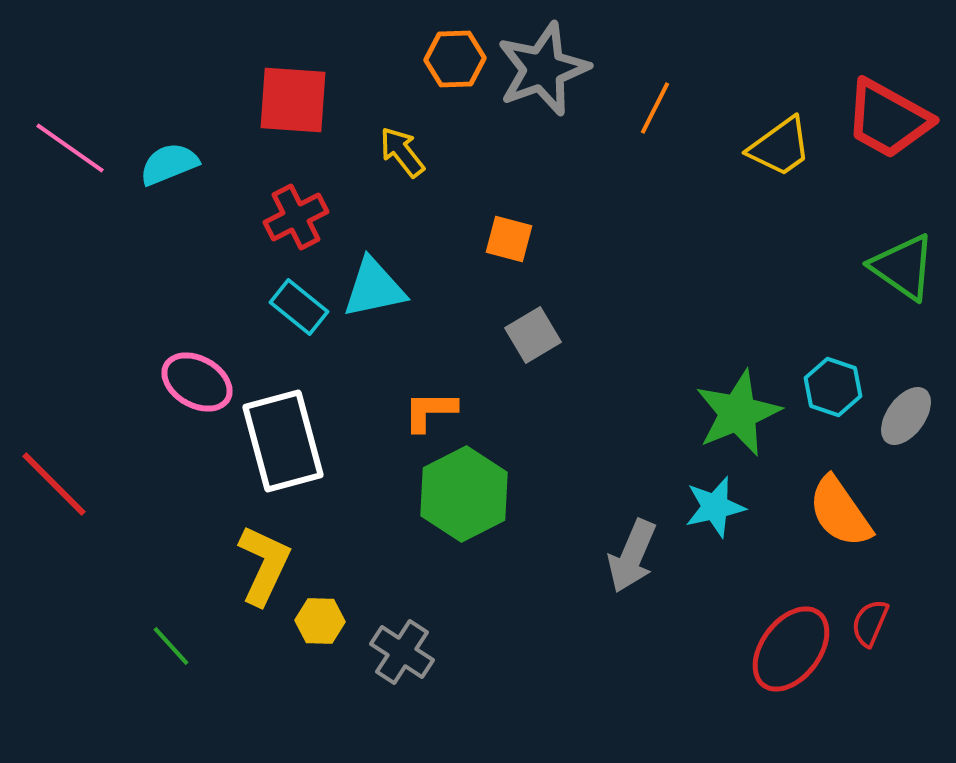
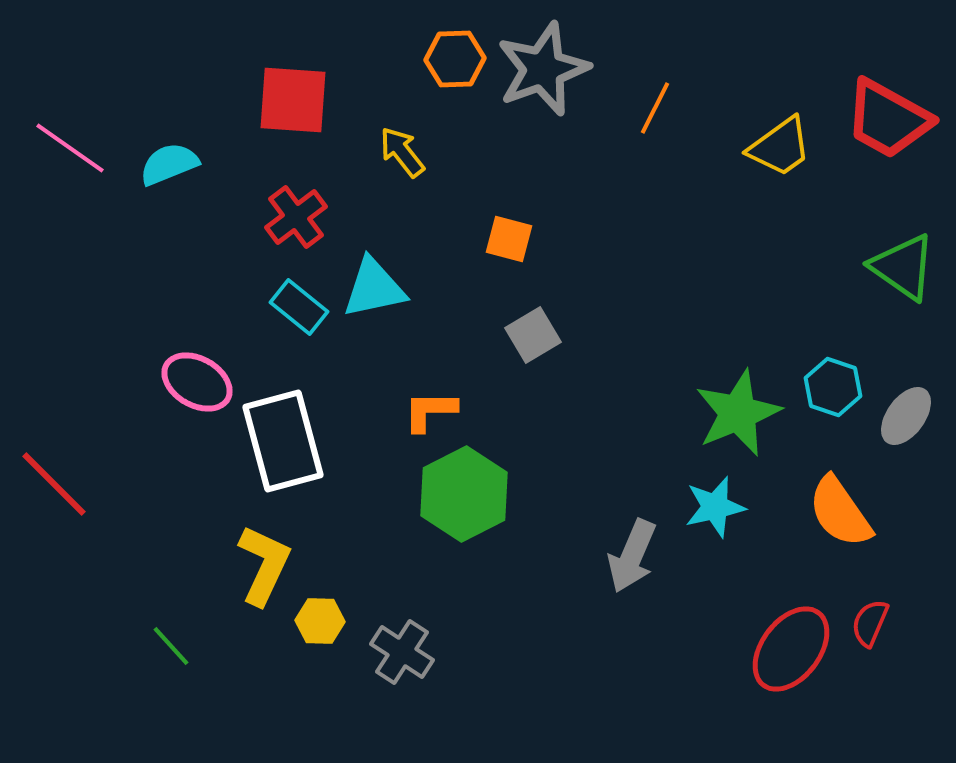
red cross: rotated 10 degrees counterclockwise
